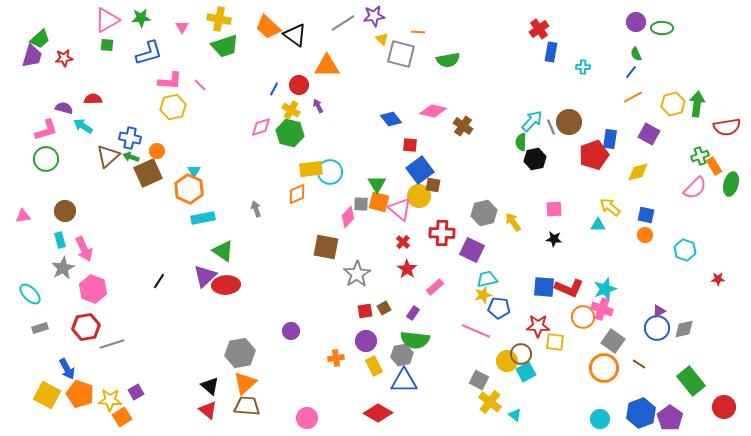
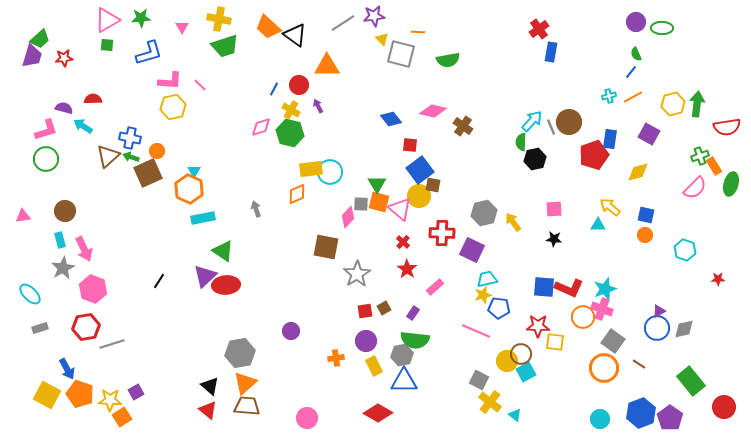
cyan cross at (583, 67): moved 26 px right, 29 px down; rotated 16 degrees counterclockwise
